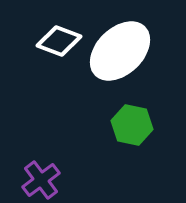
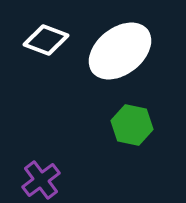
white diamond: moved 13 px left, 1 px up
white ellipse: rotated 6 degrees clockwise
